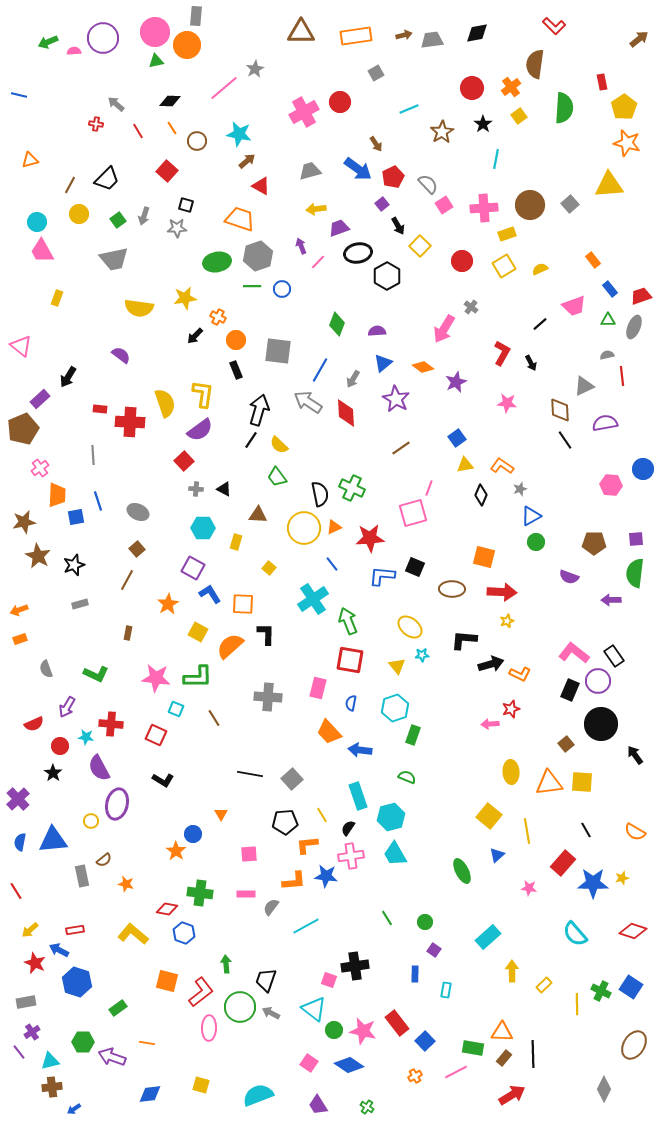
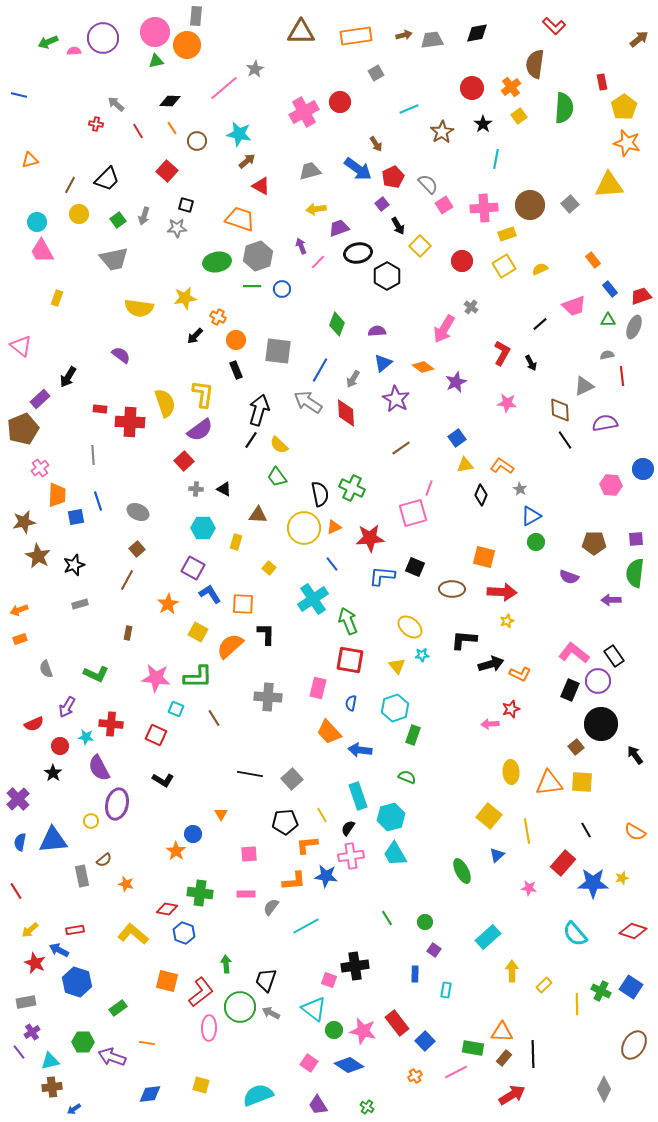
gray star at (520, 489): rotated 24 degrees counterclockwise
brown square at (566, 744): moved 10 px right, 3 px down
